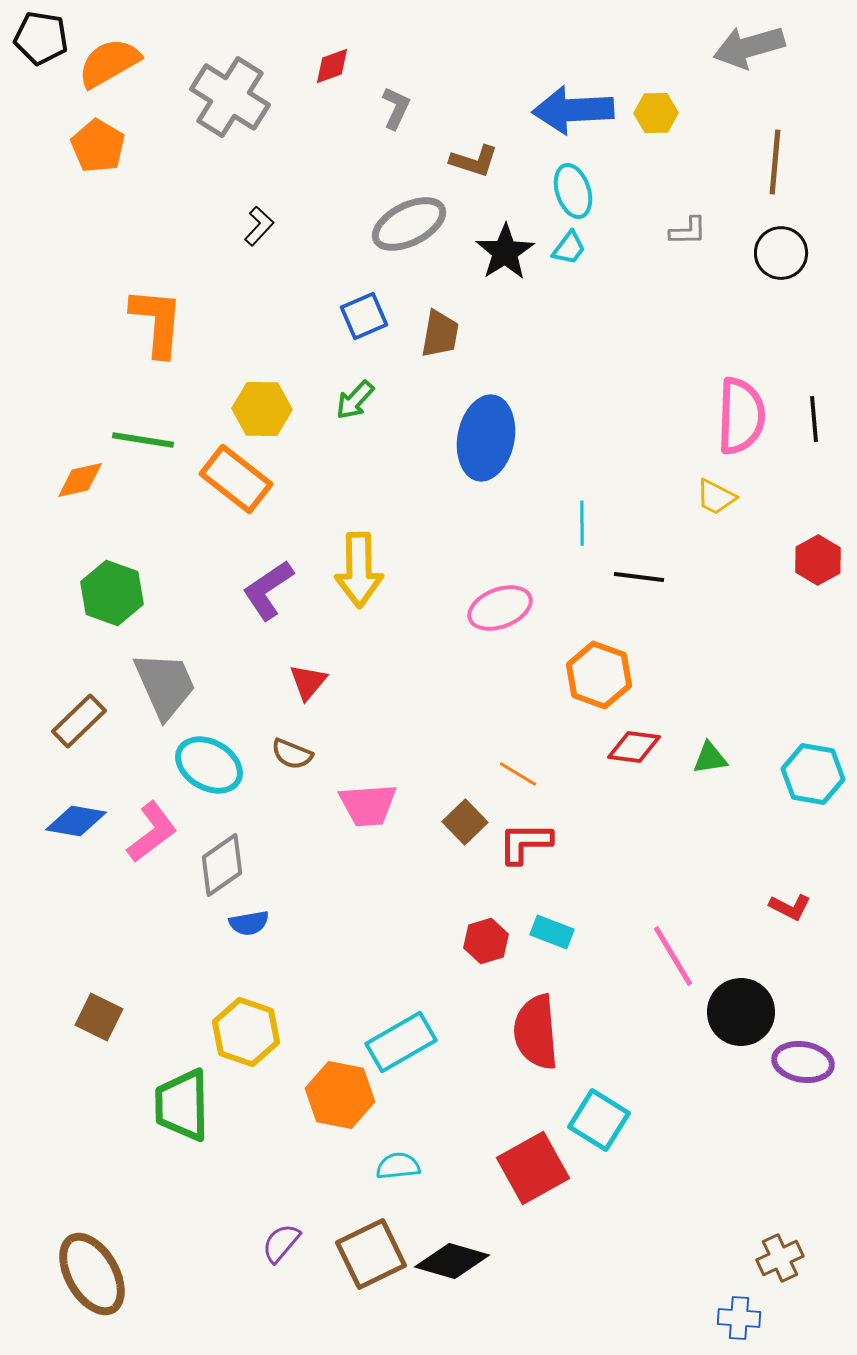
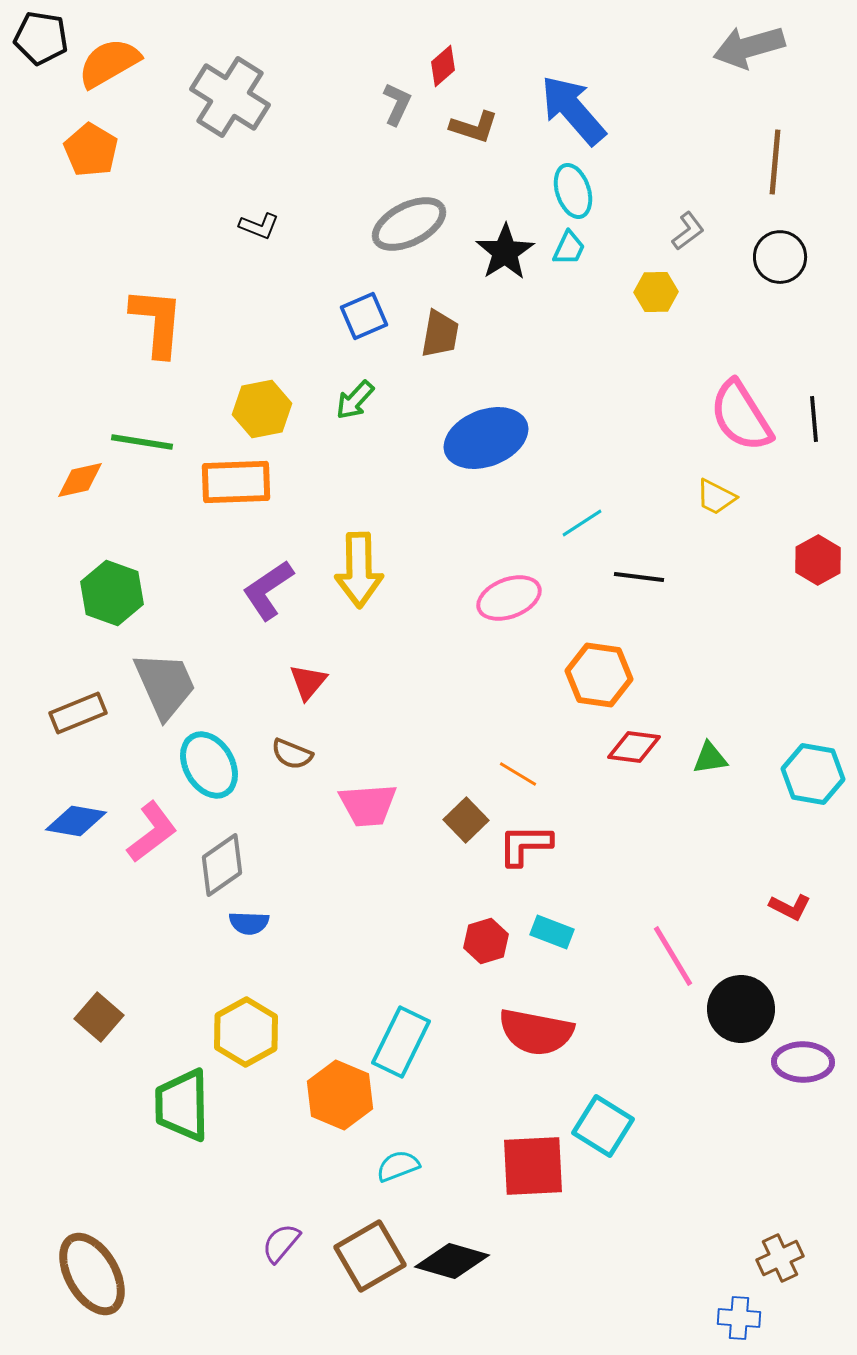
red diamond at (332, 66): moved 111 px right; rotated 21 degrees counterclockwise
gray L-shape at (396, 108): moved 1 px right, 4 px up
blue arrow at (573, 110): rotated 52 degrees clockwise
yellow hexagon at (656, 113): moved 179 px down
orange pentagon at (98, 146): moved 7 px left, 4 px down
brown L-shape at (474, 161): moved 34 px up
black L-shape at (259, 226): rotated 69 degrees clockwise
gray L-shape at (688, 231): rotated 36 degrees counterclockwise
cyan trapezoid at (569, 248): rotated 12 degrees counterclockwise
black circle at (781, 253): moved 1 px left, 4 px down
yellow hexagon at (262, 409): rotated 12 degrees counterclockwise
pink semicircle at (741, 416): rotated 146 degrees clockwise
blue ellipse at (486, 438): rotated 58 degrees clockwise
green line at (143, 440): moved 1 px left, 2 px down
orange rectangle at (236, 479): moved 3 px down; rotated 40 degrees counterclockwise
cyan line at (582, 523): rotated 57 degrees clockwise
pink ellipse at (500, 608): moved 9 px right, 10 px up
orange hexagon at (599, 675): rotated 12 degrees counterclockwise
brown rectangle at (79, 721): moved 1 px left, 8 px up; rotated 22 degrees clockwise
cyan ellipse at (209, 765): rotated 30 degrees clockwise
brown square at (465, 822): moved 1 px right, 2 px up
red L-shape at (525, 843): moved 2 px down
blue semicircle at (249, 923): rotated 12 degrees clockwise
black circle at (741, 1012): moved 3 px up
brown square at (99, 1017): rotated 15 degrees clockwise
yellow hexagon at (246, 1032): rotated 12 degrees clockwise
red semicircle at (536, 1032): rotated 74 degrees counterclockwise
cyan rectangle at (401, 1042): rotated 34 degrees counterclockwise
purple ellipse at (803, 1062): rotated 8 degrees counterclockwise
orange hexagon at (340, 1095): rotated 12 degrees clockwise
cyan square at (599, 1120): moved 4 px right, 6 px down
cyan semicircle at (398, 1166): rotated 15 degrees counterclockwise
red square at (533, 1168): moved 2 px up; rotated 26 degrees clockwise
brown square at (371, 1254): moved 1 px left, 2 px down; rotated 4 degrees counterclockwise
